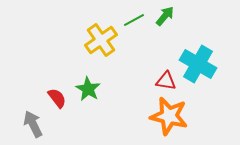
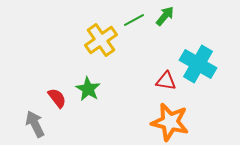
orange star: moved 1 px right, 6 px down
gray arrow: moved 2 px right
